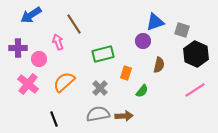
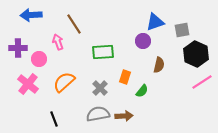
blue arrow: rotated 30 degrees clockwise
gray square: rotated 28 degrees counterclockwise
green rectangle: moved 2 px up; rotated 10 degrees clockwise
orange rectangle: moved 1 px left, 4 px down
pink line: moved 7 px right, 8 px up
